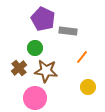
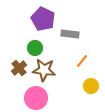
gray rectangle: moved 2 px right, 3 px down
orange line: moved 4 px down
brown star: moved 2 px left, 1 px up
yellow circle: moved 3 px right, 1 px up
pink circle: moved 1 px right
